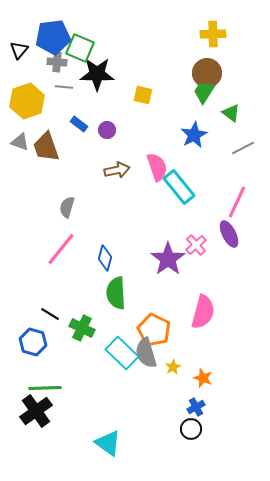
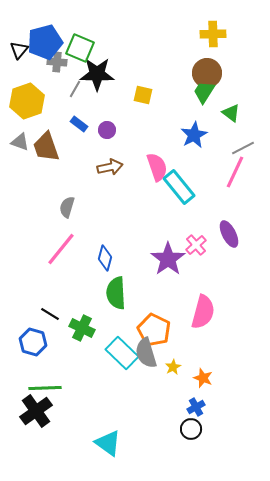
blue pentagon at (53, 37): moved 8 px left, 5 px down; rotated 8 degrees counterclockwise
gray line at (64, 87): moved 11 px right, 2 px down; rotated 66 degrees counterclockwise
brown arrow at (117, 170): moved 7 px left, 3 px up
pink line at (237, 202): moved 2 px left, 30 px up
